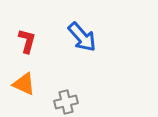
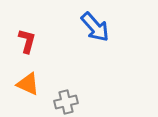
blue arrow: moved 13 px right, 10 px up
orange triangle: moved 4 px right
